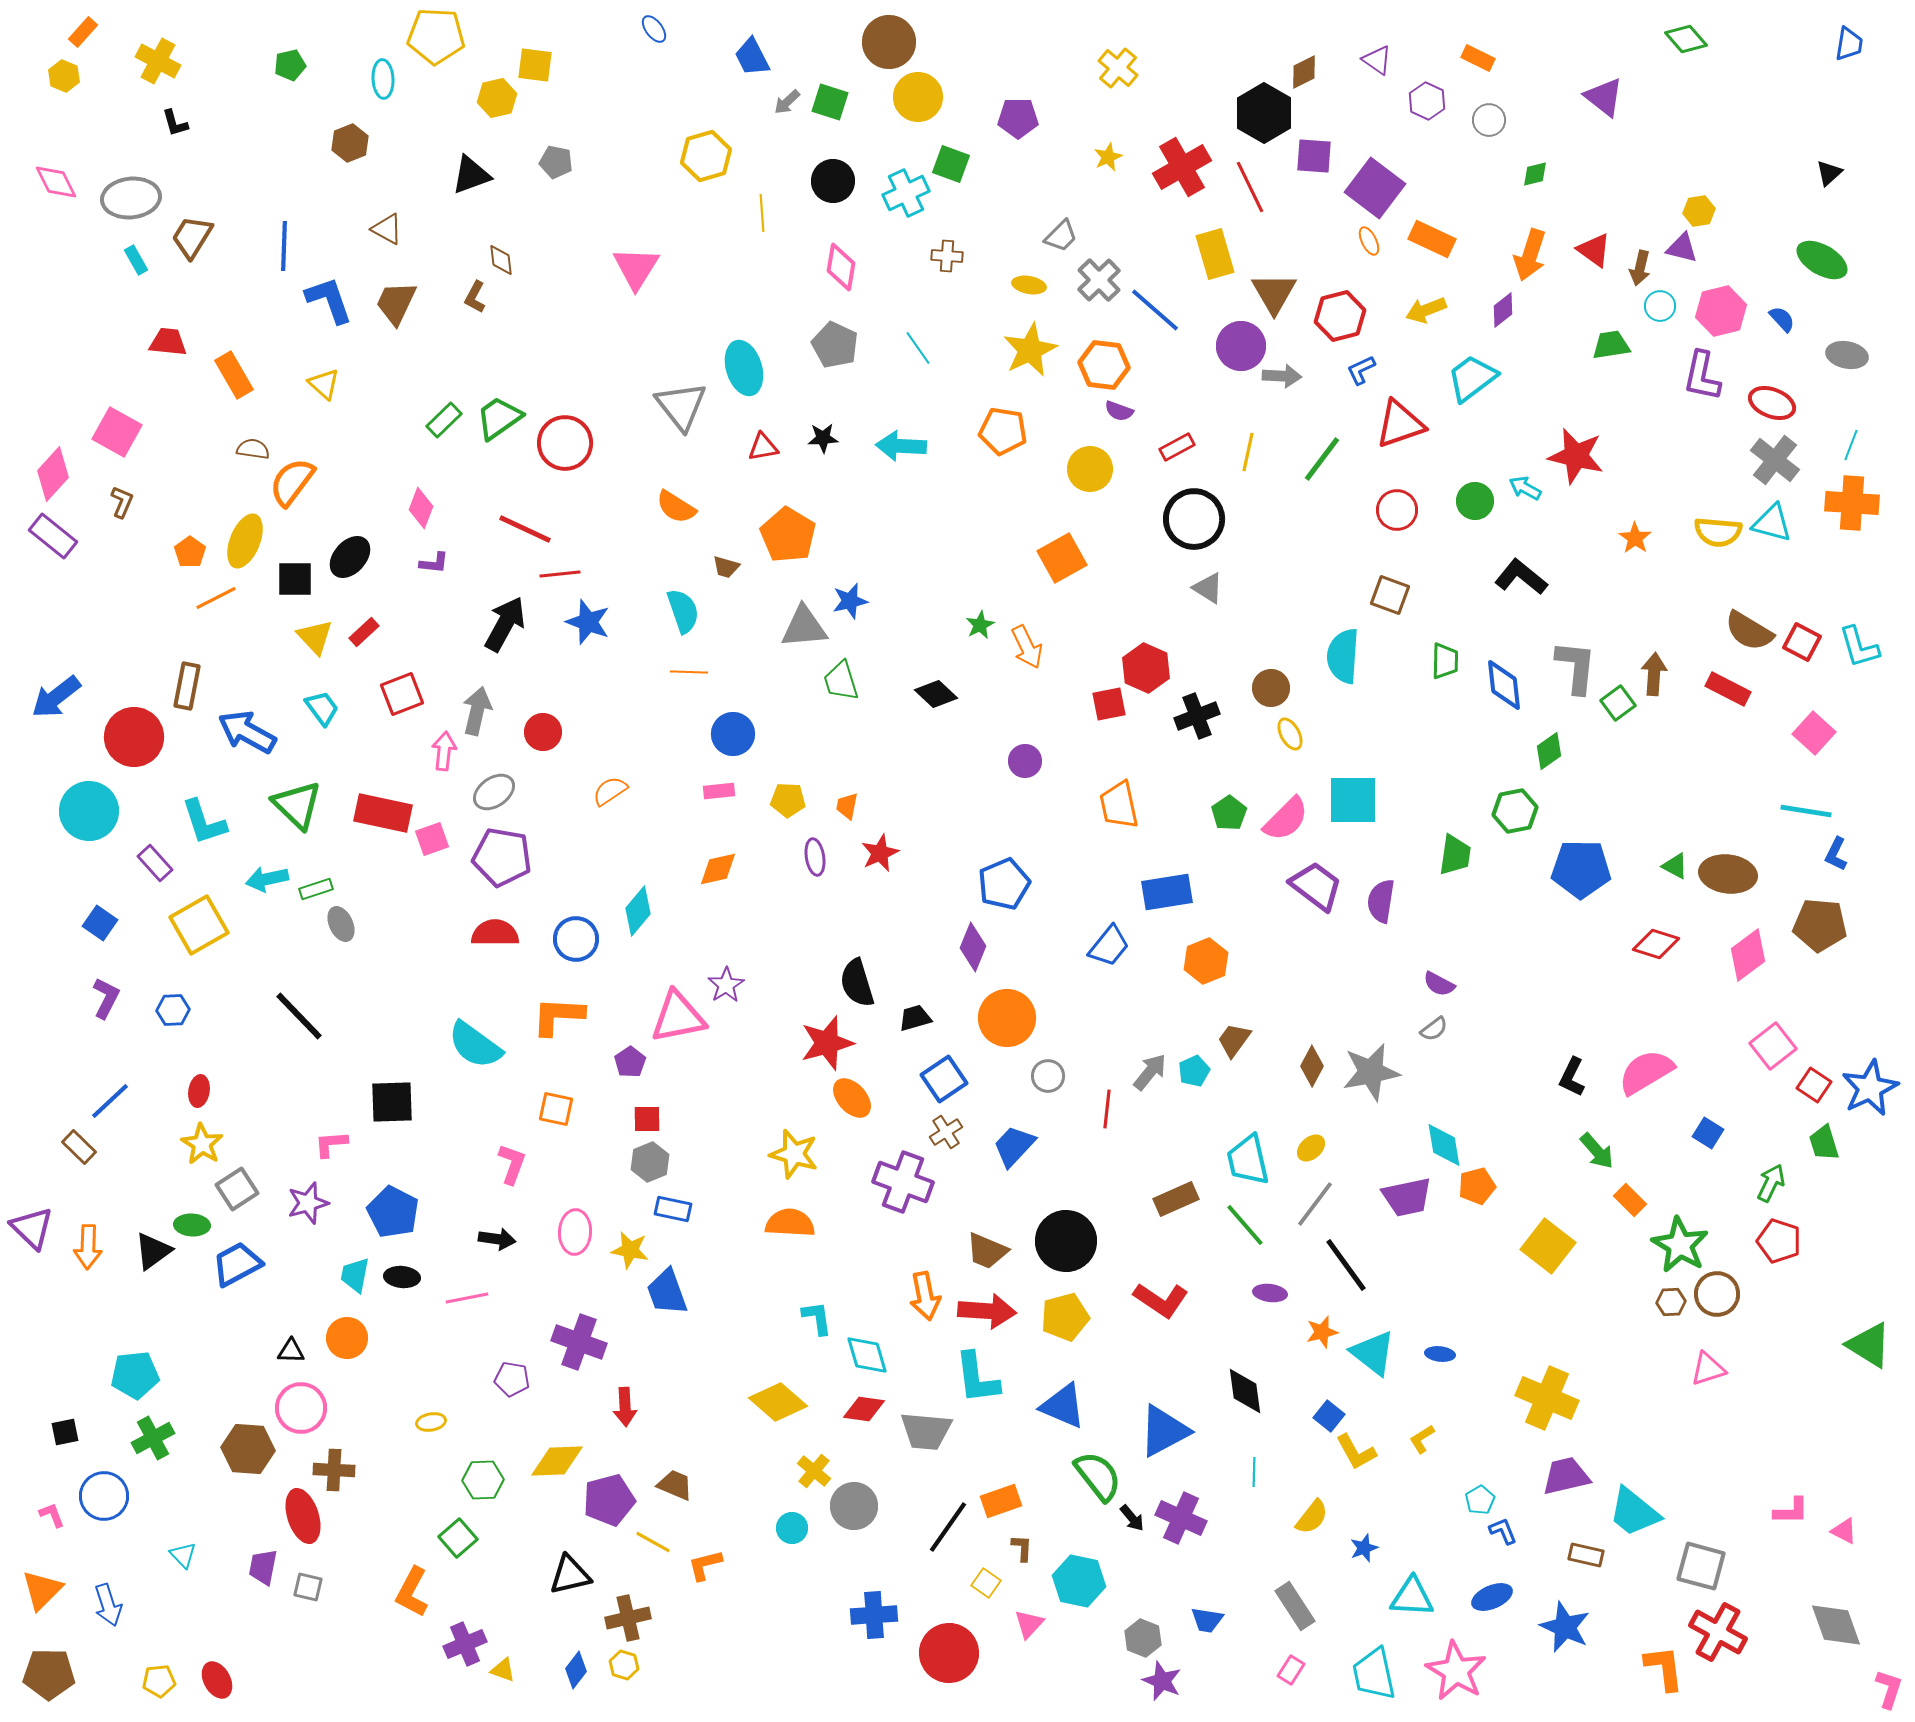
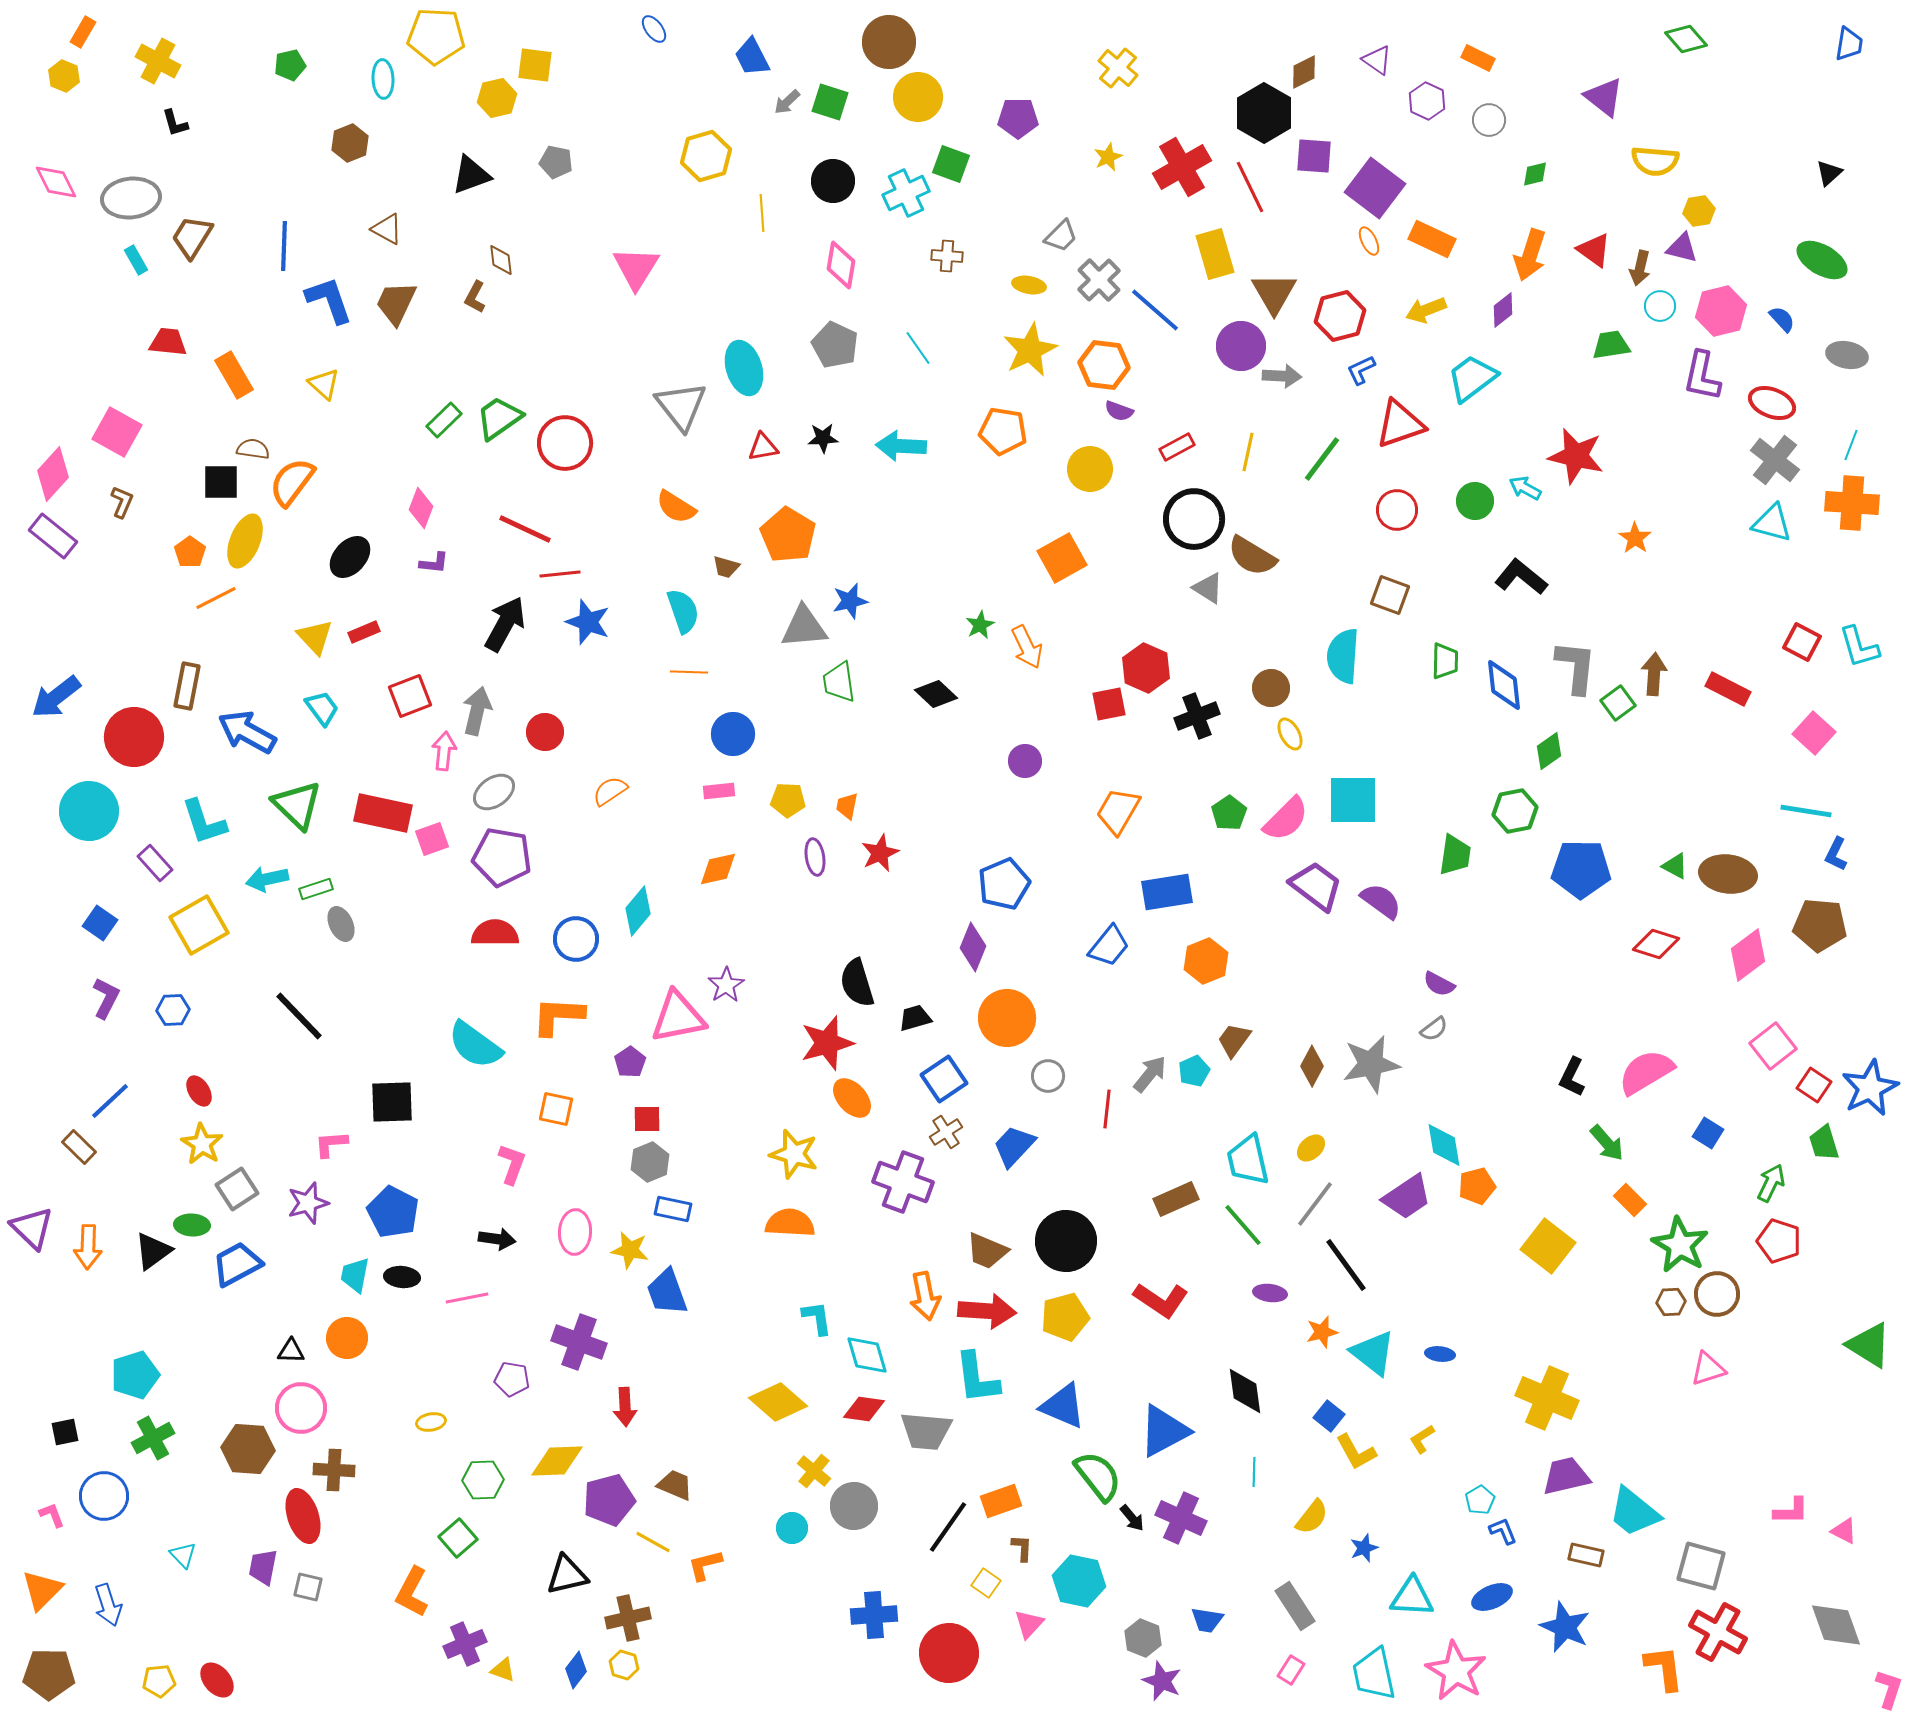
orange rectangle at (83, 32): rotated 12 degrees counterclockwise
pink diamond at (841, 267): moved 2 px up
yellow semicircle at (1718, 532): moved 63 px left, 371 px up
black square at (295, 579): moved 74 px left, 97 px up
brown semicircle at (1749, 631): moved 497 px left, 75 px up
red rectangle at (364, 632): rotated 20 degrees clockwise
green trapezoid at (841, 681): moved 2 px left, 1 px down; rotated 9 degrees clockwise
red square at (402, 694): moved 8 px right, 2 px down
red circle at (543, 732): moved 2 px right
orange trapezoid at (1119, 805): moved 1 px left, 6 px down; rotated 42 degrees clockwise
purple semicircle at (1381, 901): rotated 117 degrees clockwise
gray arrow at (1150, 1072): moved 2 px down
gray star at (1371, 1072): moved 8 px up
red ellipse at (199, 1091): rotated 40 degrees counterclockwise
green arrow at (1597, 1151): moved 10 px right, 8 px up
purple trapezoid at (1407, 1197): rotated 22 degrees counterclockwise
green line at (1245, 1225): moved 2 px left
cyan pentagon at (135, 1375): rotated 12 degrees counterclockwise
black triangle at (570, 1575): moved 3 px left
red ellipse at (217, 1680): rotated 12 degrees counterclockwise
